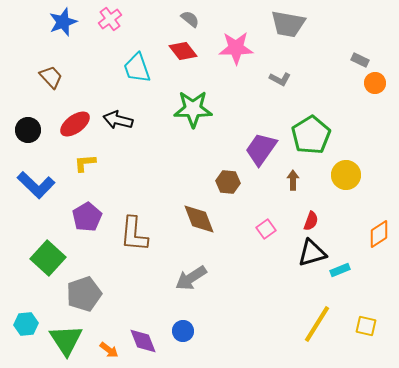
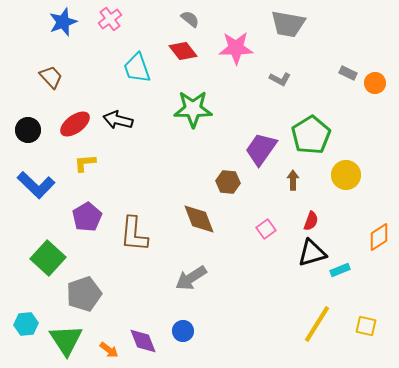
gray rectangle: moved 12 px left, 13 px down
orange diamond: moved 3 px down
